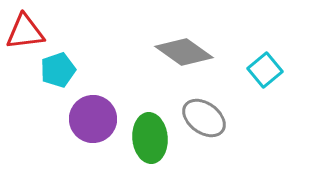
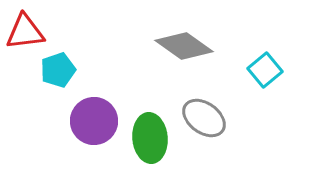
gray diamond: moved 6 px up
purple circle: moved 1 px right, 2 px down
